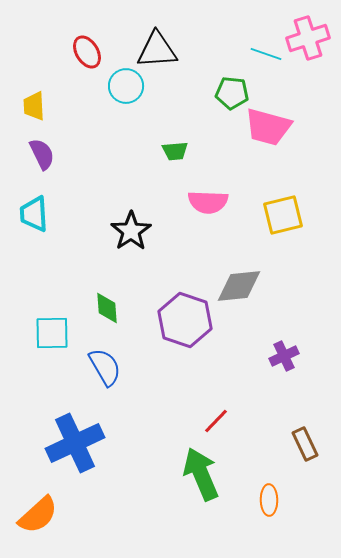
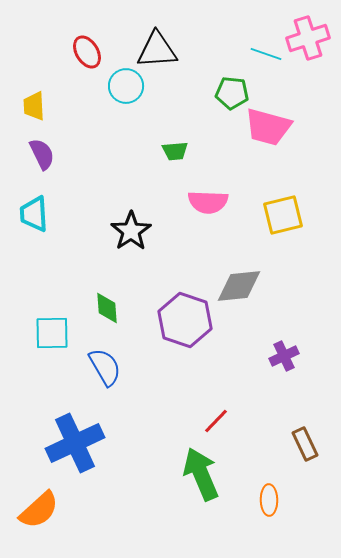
orange semicircle: moved 1 px right, 5 px up
